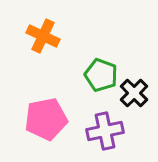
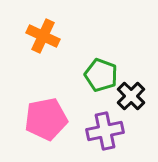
black cross: moved 3 px left, 3 px down
